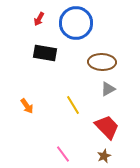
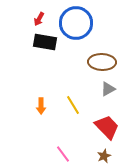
black rectangle: moved 11 px up
orange arrow: moved 14 px right; rotated 35 degrees clockwise
